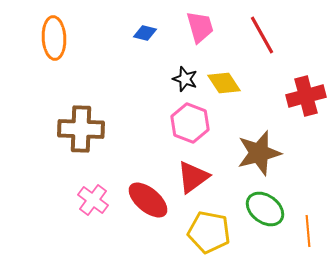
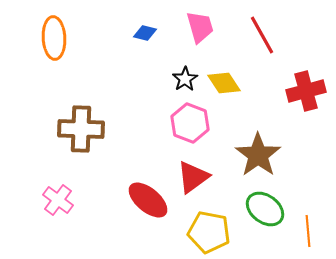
black star: rotated 20 degrees clockwise
red cross: moved 5 px up
brown star: moved 1 px left, 2 px down; rotated 21 degrees counterclockwise
pink cross: moved 35 px left
